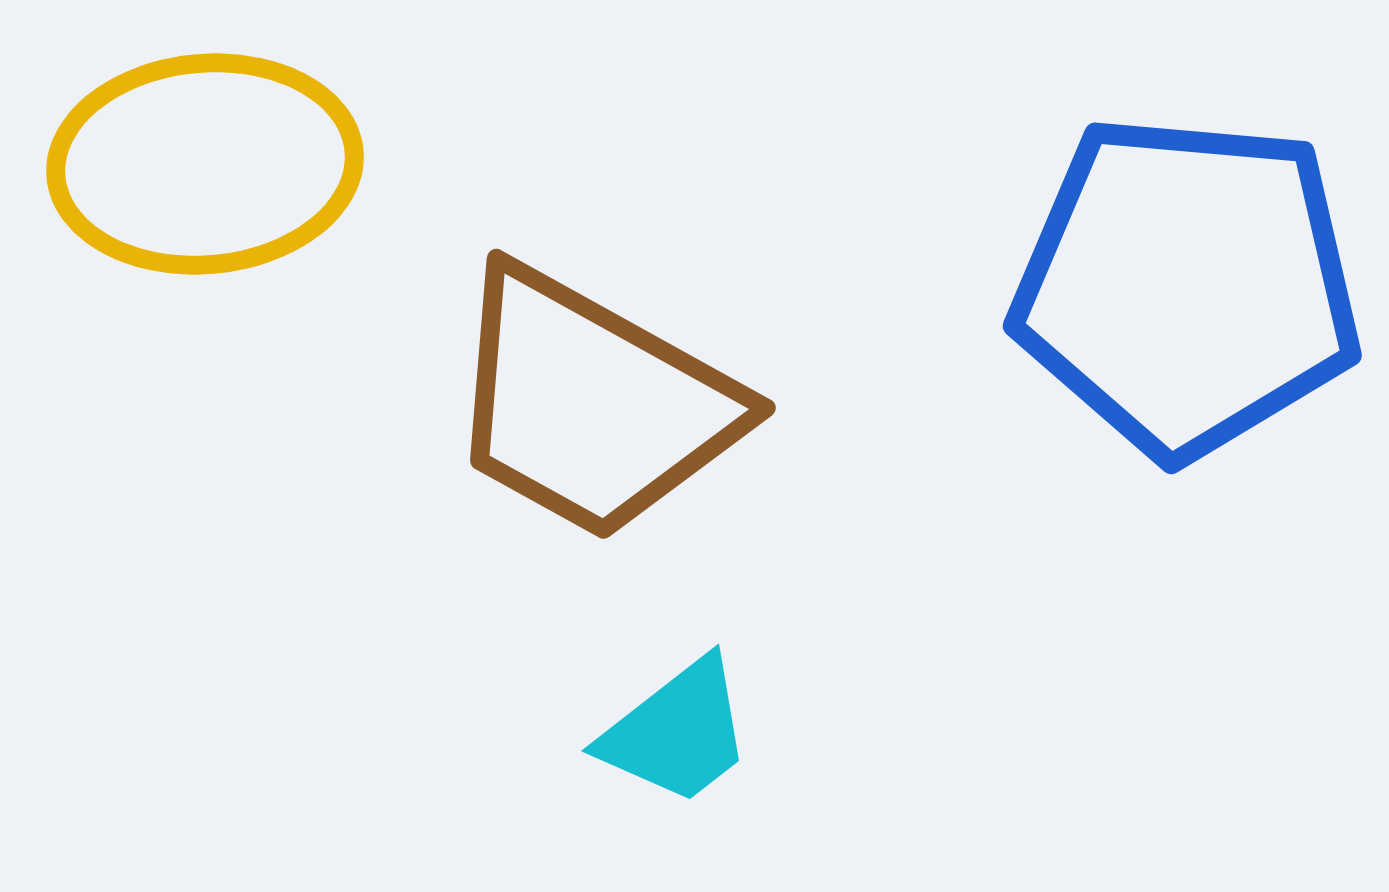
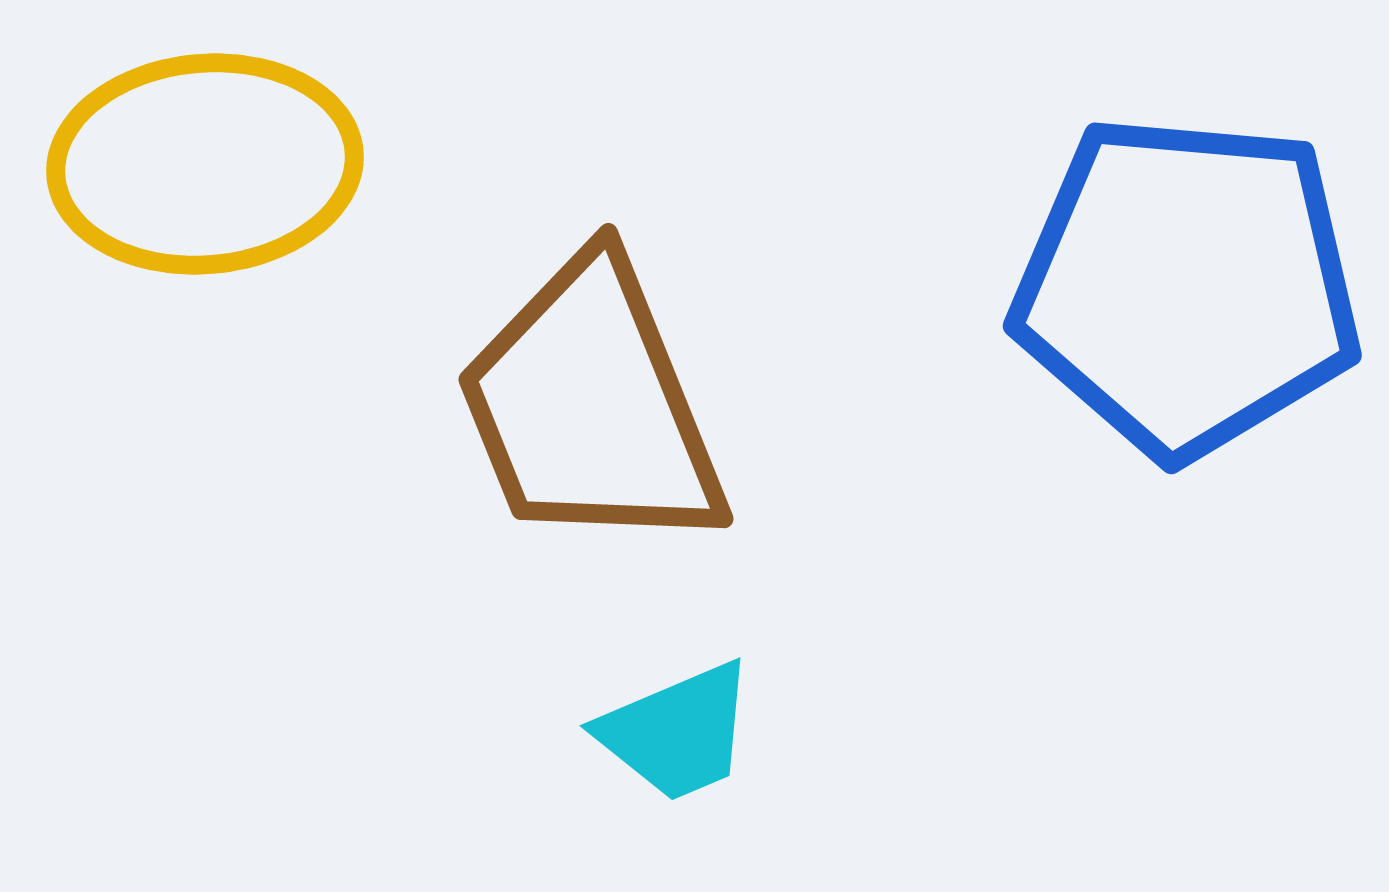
brown trapezoid: moved 1 px left, 2 px down; rotated 39 degrees clockwise
cyan trapezoid: rotated 15 degrees clockwise
